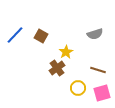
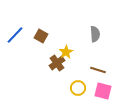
gray semicircle: rotated 77 degrees counterclockwise
brown cross: moved 5 px up
pink square: moved 1 px right, 2 px up; rotated 30 degrees clockwise
